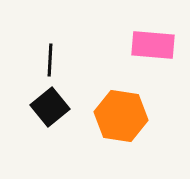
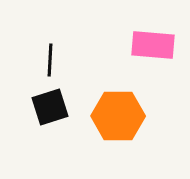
black square: rotated 21 degrees clockwise
orange hexagon: moved 3 px left; rotated 9 degrees counterclockwise
